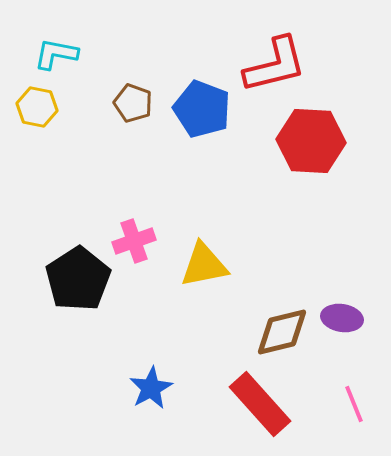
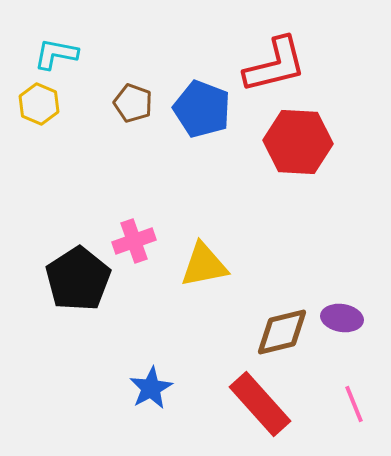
yellow hexagon: moved 2 px right, 3 px up; rotated 12 degrees clockwise
red hexagon: moved 13 px left, 1 px down
